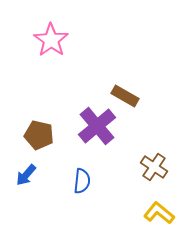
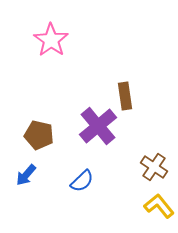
brown rectangle: rotated 52 degrees clockwise
purple cross: moved 1 px right
blue semicircle: rotated 40 degrees clockwise
yellow L-shape: moved 7 px up; rotated 12 degrees clockwise
